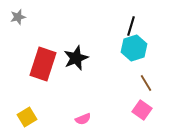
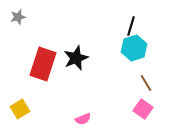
pink square: moved 1 px right, 1 px up
yellow square: moved 7 px left, 8 px up
